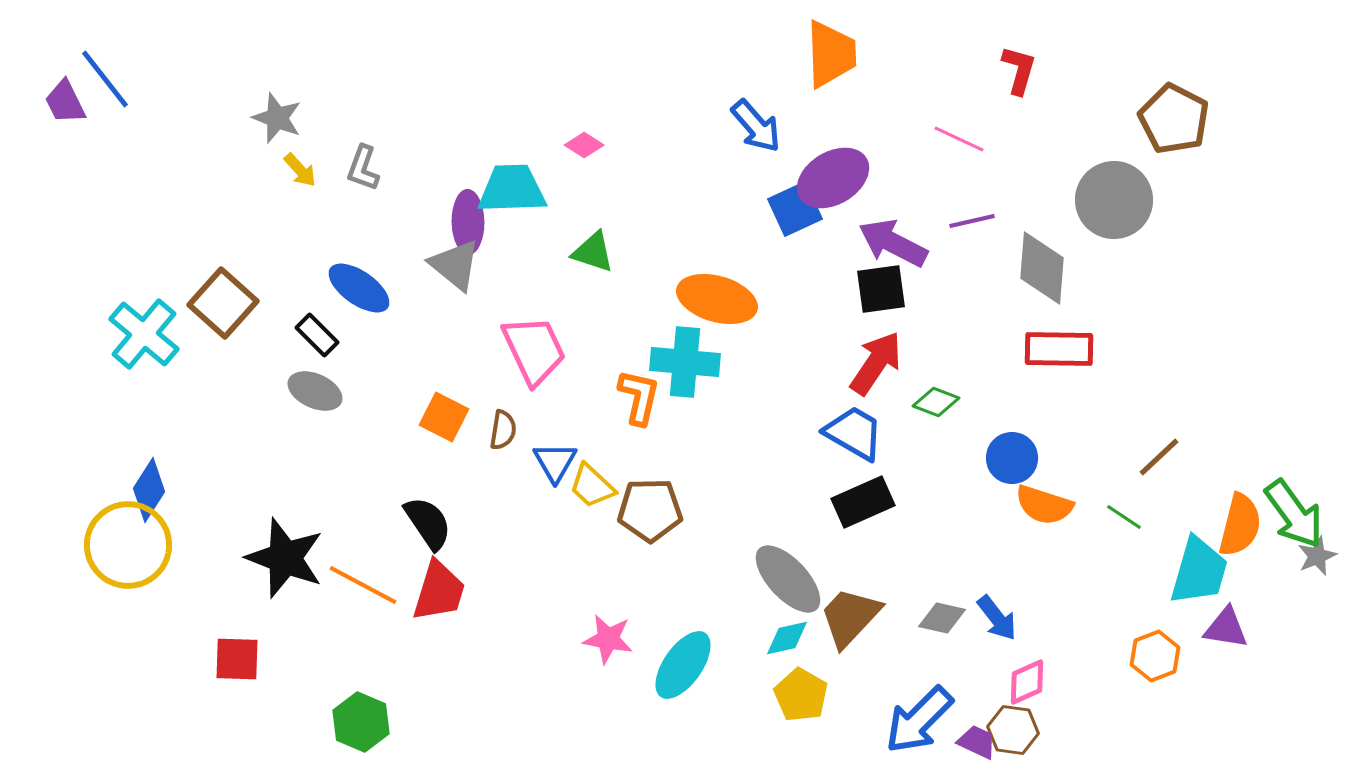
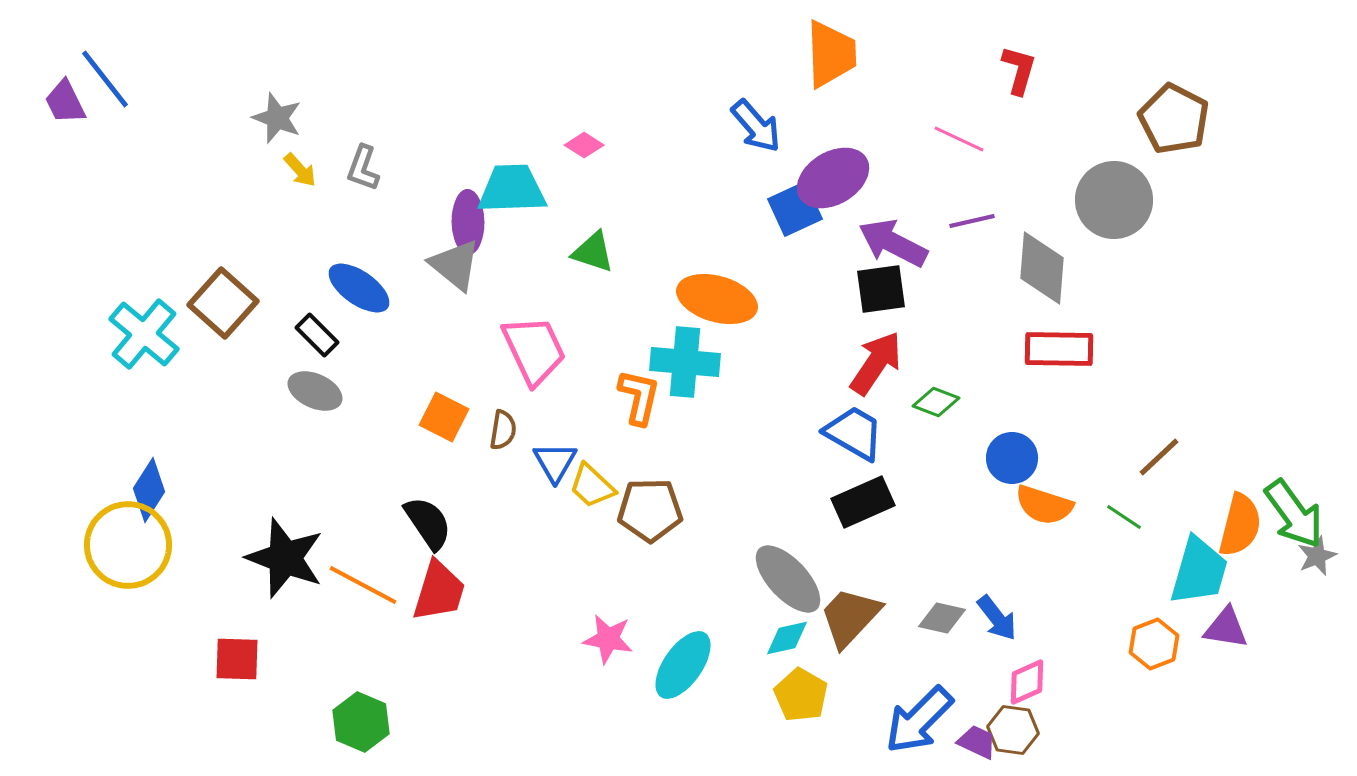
orange hexagon at (1155, 656): moved 1 px left, 12 px up
